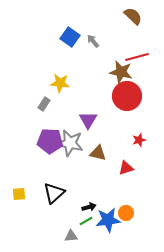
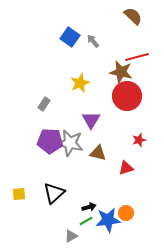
yellow star: moved 20 px right; rotated 30 degrees counterclockwise
purple triangle: moved 3 px right
gray triangle: rotated 24 degrees counterclockwise
